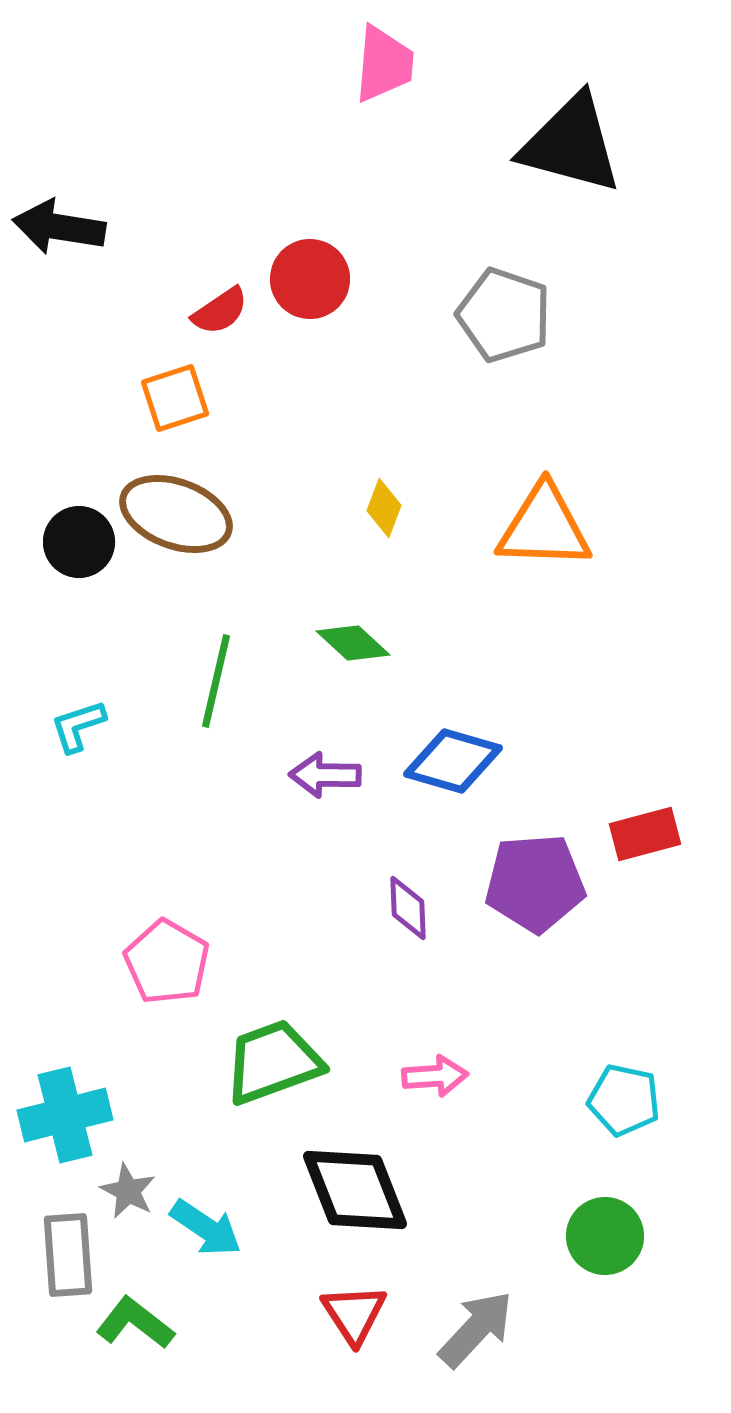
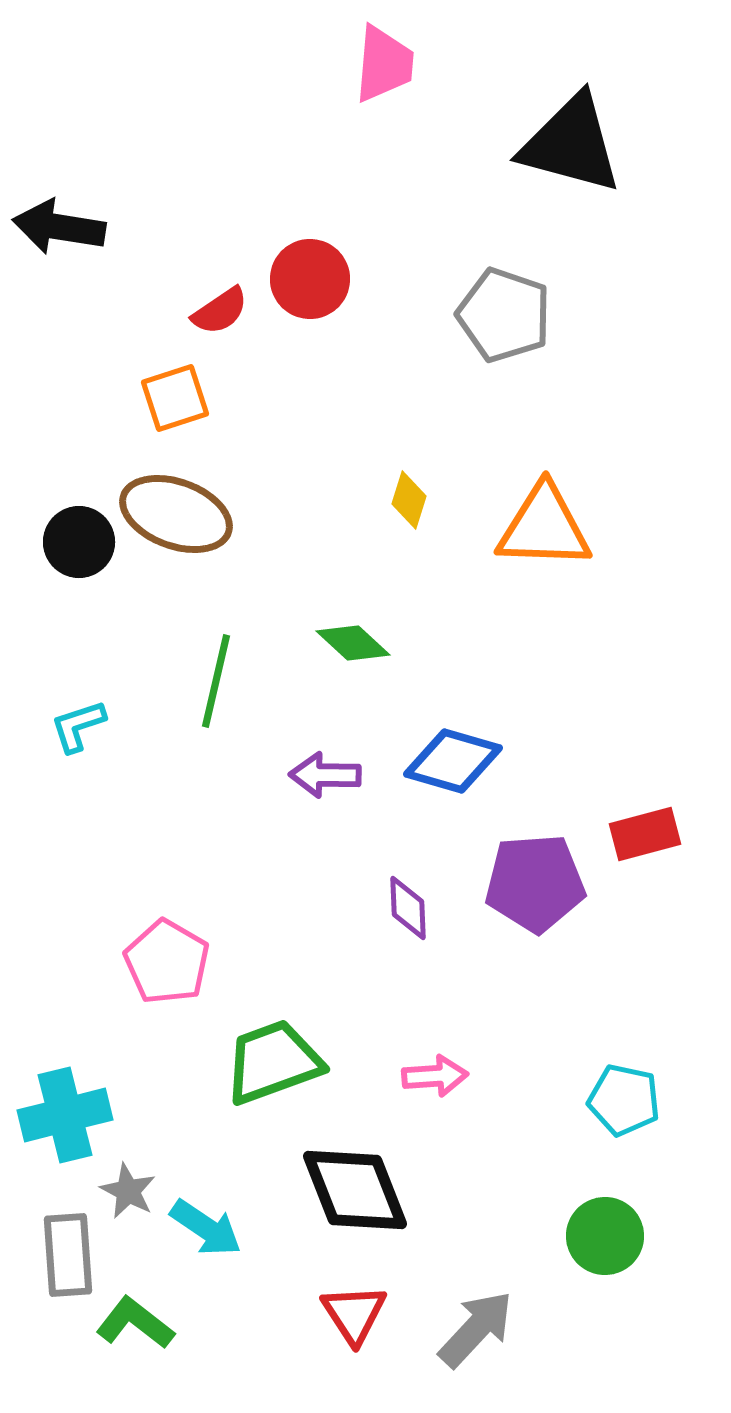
yellow diamond: moved 25 px right, 8 px up; rotated 4 degrees counterclockwise
